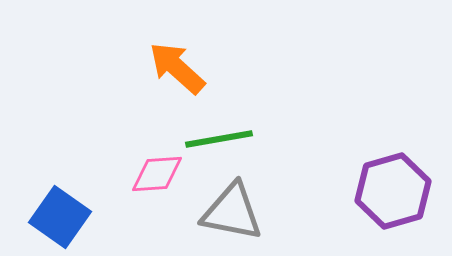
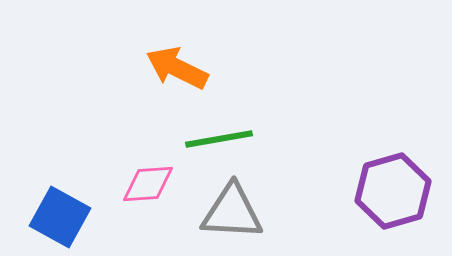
orange arrow: rotated 16 degrees counterclockwise
pink diamond: moved 9 px left, 10 px down
gray triangle: rotated 8 degrees counterclockwise
blue square: rotated 6 degrees counterclockwise
